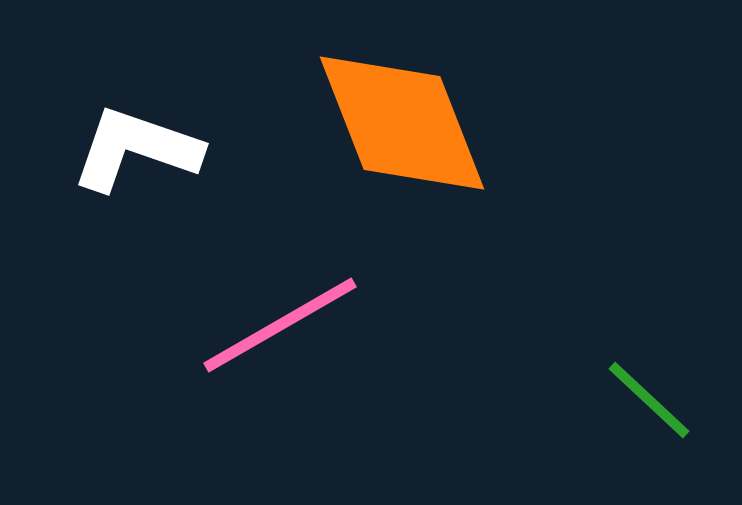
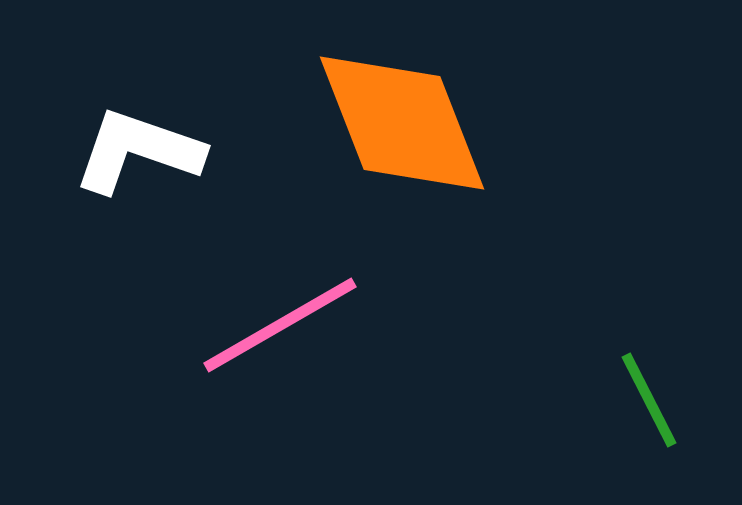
white L-shape: moved 2 px right, 2 px down
green line: rotated 20 degrees clockwise
